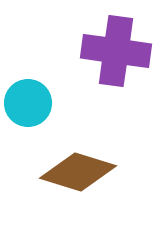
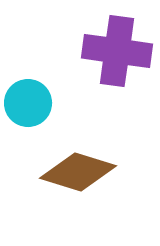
purple cross: moved 1 px right
